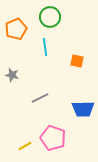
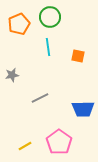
orange pentagon: moved 3 px right, 5 px up
cyan line: moved 3 px right
orange square: moved 1 px right, 5 px up
gray star: rotated 24 degrees counterclockwise
pink pentagon: moved 6 px right, 4 px down; rotated 15 degrees clockwise
